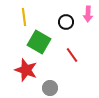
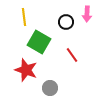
pink arrow: moved 1 px left
